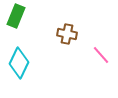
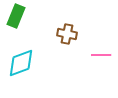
pink line: rotated 48 degrees counterclockwise
cyan diamond: moved 2 px right; rotated 44 degrees clockwise
